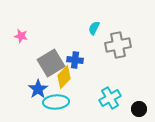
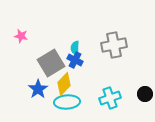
cyan semicircle: moved 19 px left, 20 px down; rotated 24 degrees counterclockwise
gray cross: moved 4 px left
blue cross: rotated 21 degrees clockwise
yellow diamond: moved 7 px down
cyan cross: rotated 10 degrees clockwise
cyan ellipse: moved 11 px right
black circle: moved 6 px right, 15 px up
